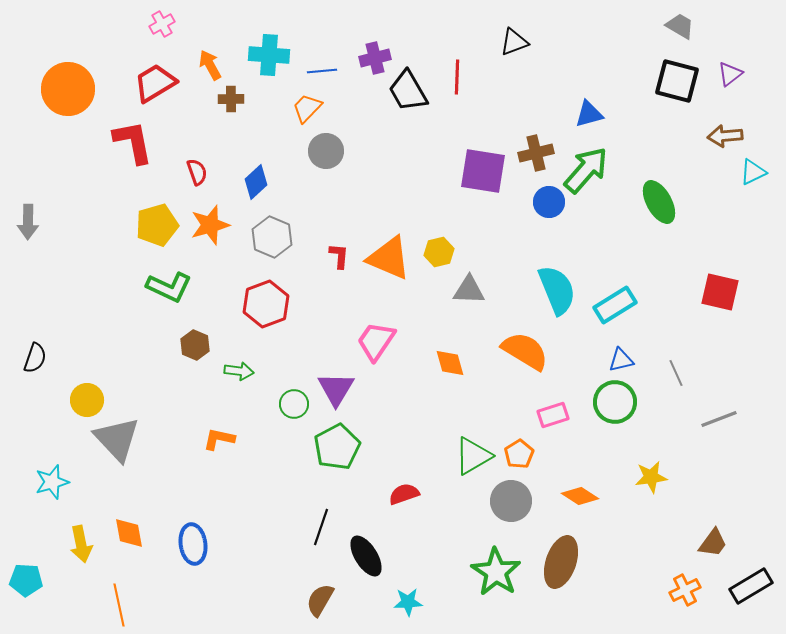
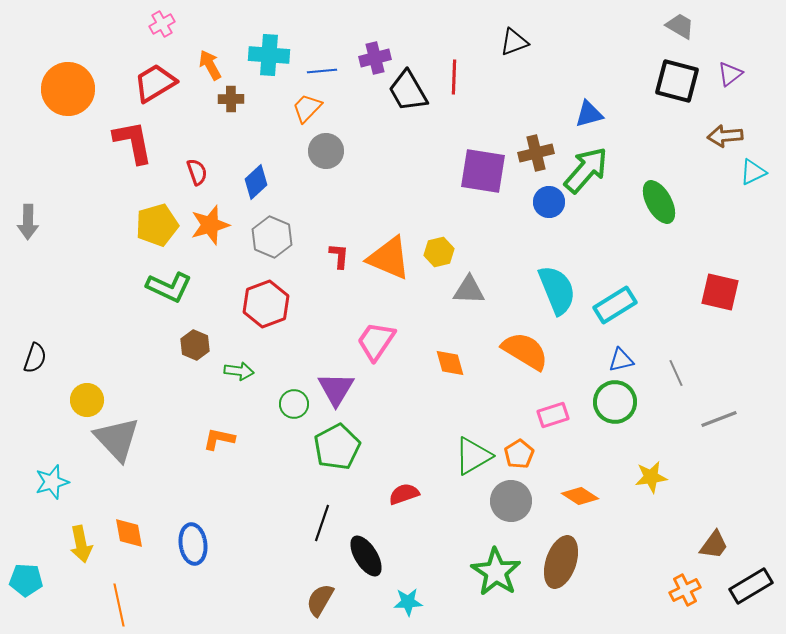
red line at (457, 77): moved 3 px left
black line at (321, 527): moved 1 px right, 4 px up
brown trapezoid at (713, 543): moved 1 px right, 2 px down
